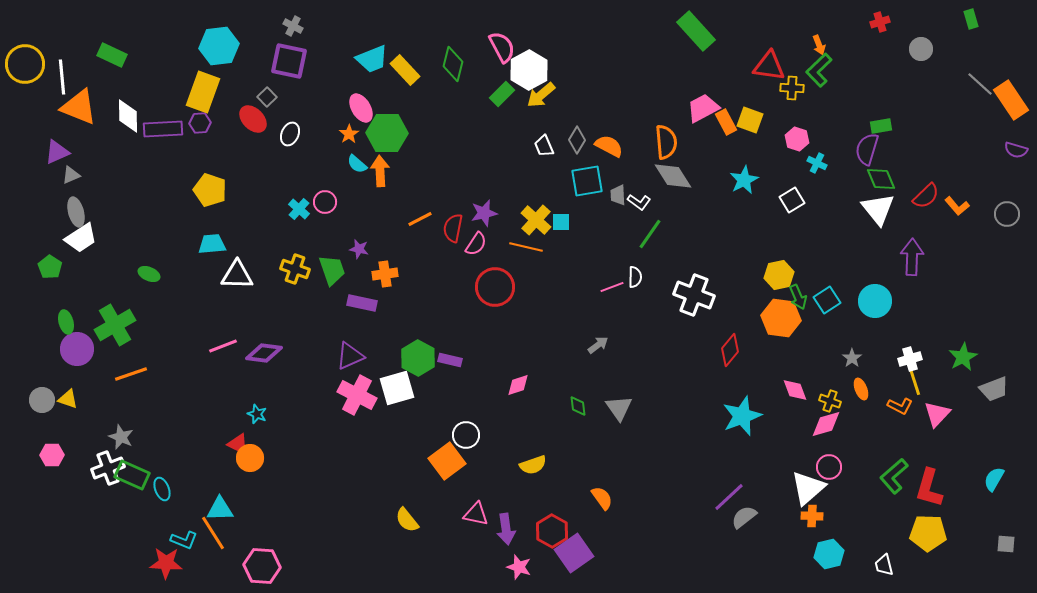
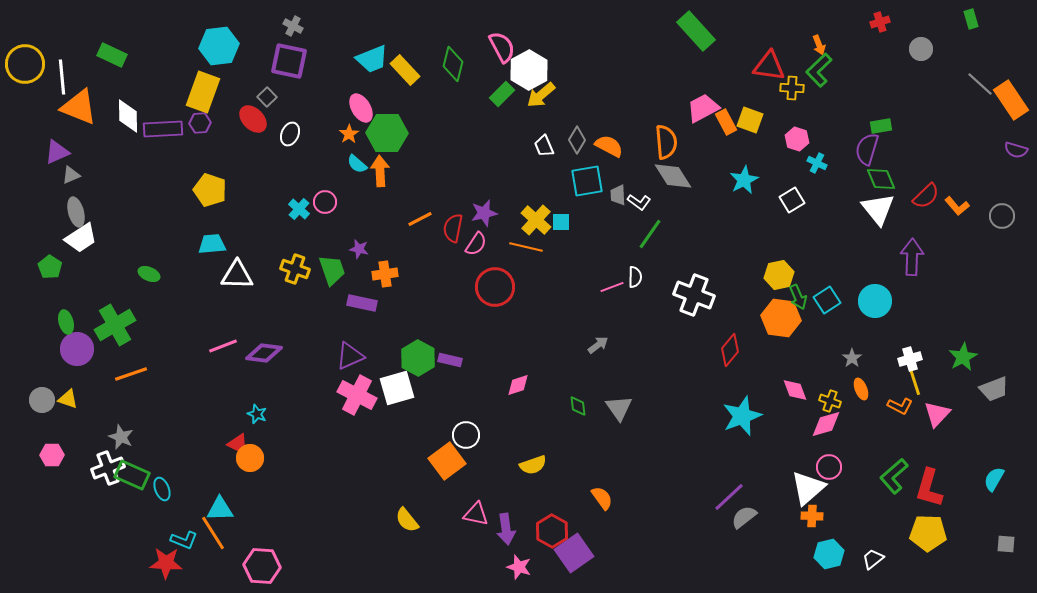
gray circle at (1007, 214): moved 5 px left, 2 px down
white trapezoid at (884, 565): moved 11 px left, 6 px up; rotated 65 degrees clockwise
